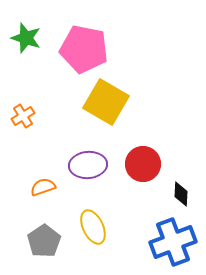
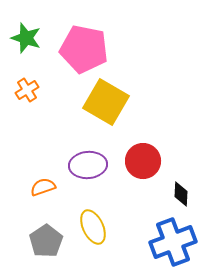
orange cross: moved 4 px right, 26 px up
red circle: moved 3 px up
gray pentagon: moved 2 px right
